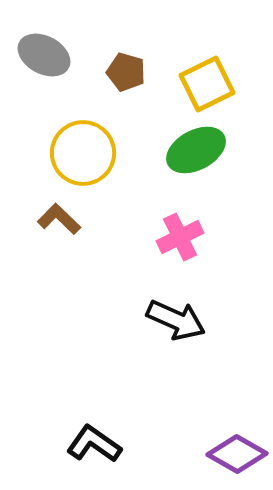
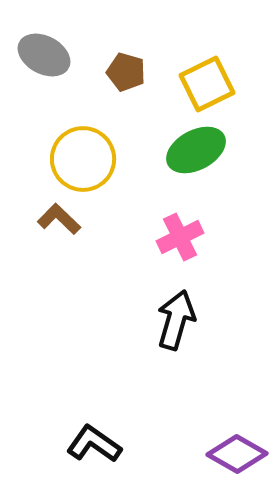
yellow circle: moved 6 px down
black arrow: rotated 98 degrees counterclockwise
